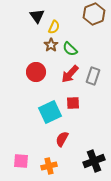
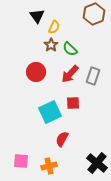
black cross: moved 3 px right, 2 px down; rotated 30 degrees counterclockwise
